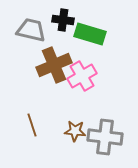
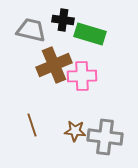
pink cross: rotated 28 degrees clockwise
